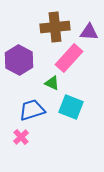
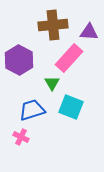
brown cross: moved 2 px left, 2 px up
green triangle: rotated 35 degrees clockwise
pink cross: rotated 21 degrees counterclockwise
